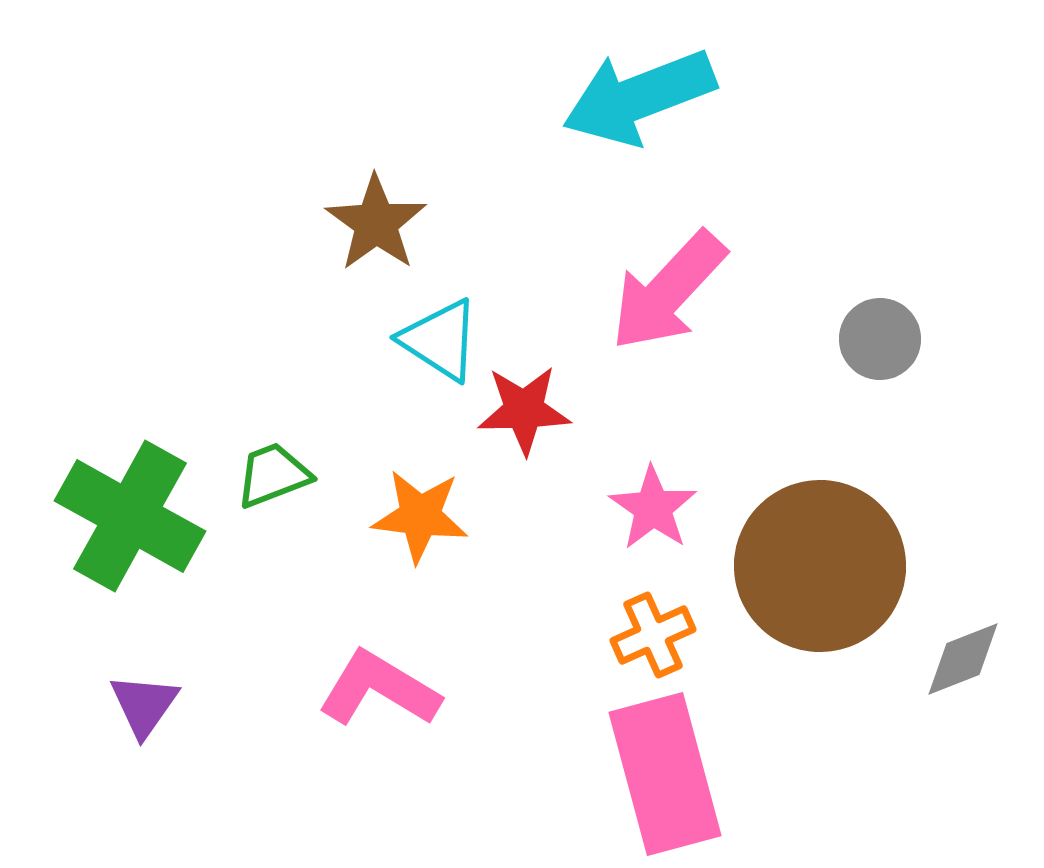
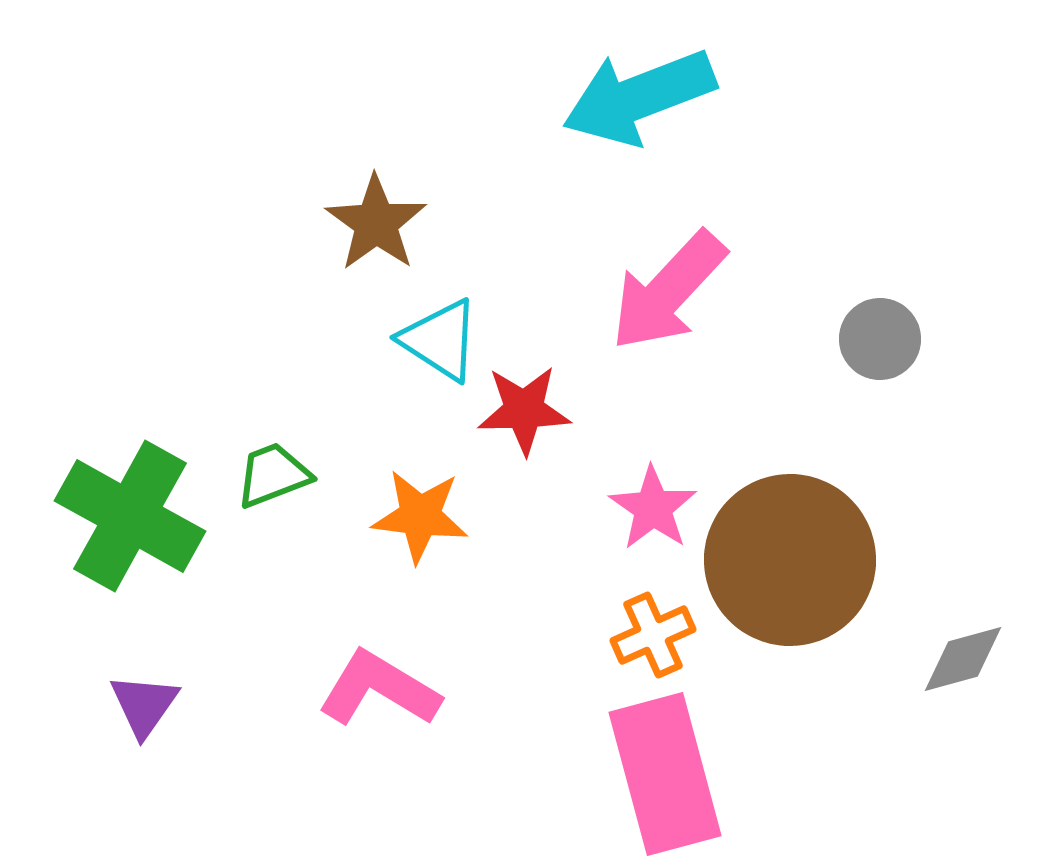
brown circle: moved 30 px left, 6 px up
gray diamond: rotated 6 degrees clockwise
